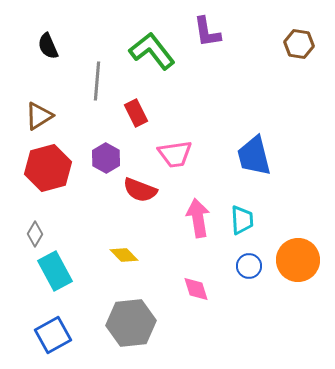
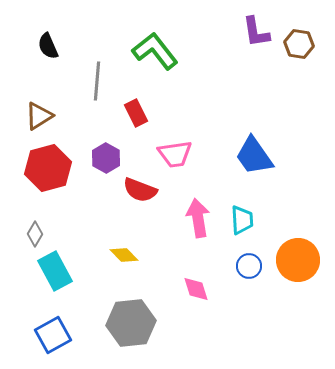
purple L-shape: moved 49 px right
green L-shape: moved 3 px right
blue trapezoid: rotated 21 degrees counterclockwise
